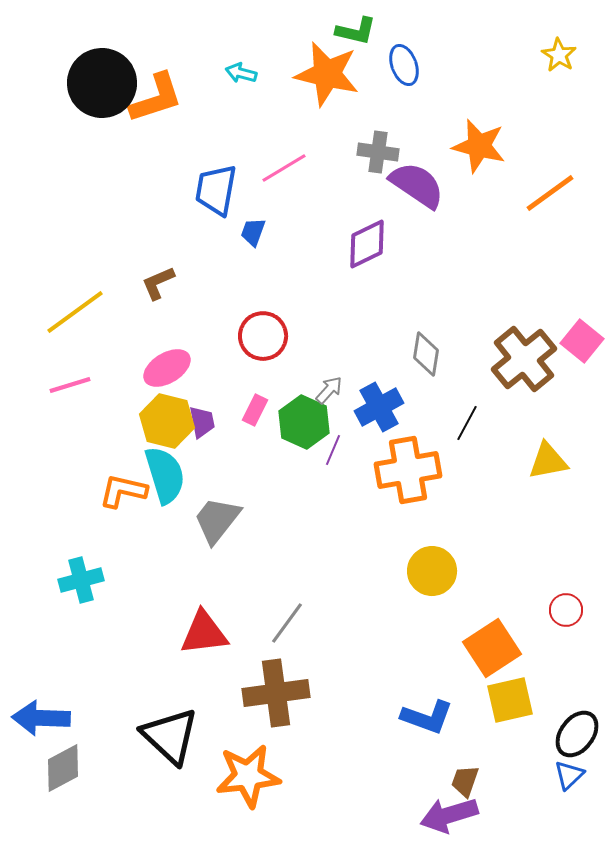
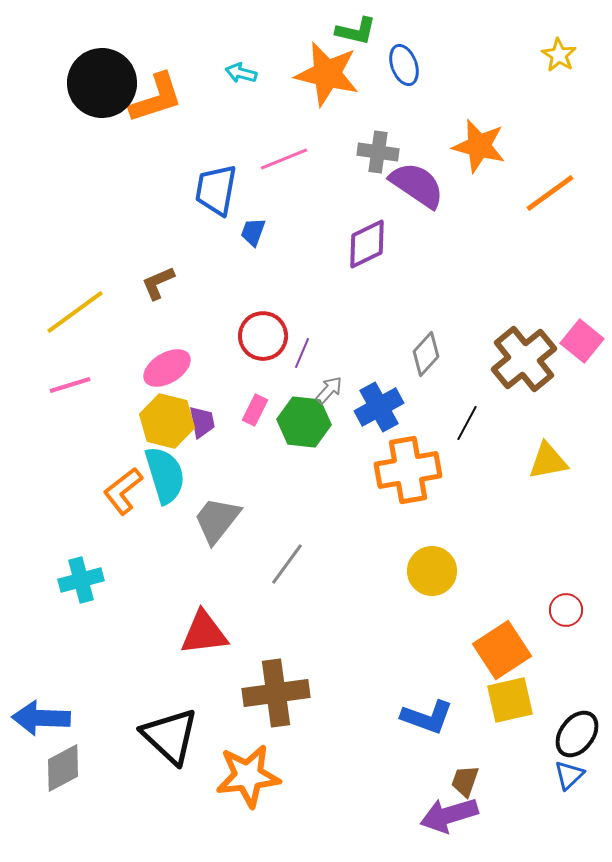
pink line at (284, 168): moved 9 px up; rotated 9 degrees clockwise
gray diamond at (426, 354): rotated 33 degrees clockwise
green hexagon at (304, 422): rotated 18 degrees counterclockwise
purple line at (333, 450): moved 31 px left, 97 px up
orange L-shape at (123, 491): rotated 51 degrees counterclockwise
gray line at (287, 623): moved 59 px up
orange square at (492, 648): moved 10 px right, 2 px down
